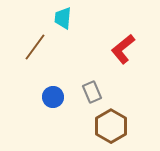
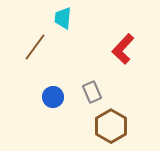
red L-shape: rotated 8 degrees counterclockwise
